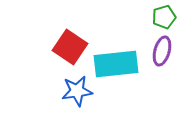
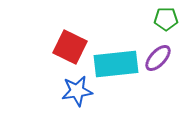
green pentagon: moved 2 px right, 2 px down; rotated 15 degrees clockwise
red square: rotated 8 degrees counterclockwise
purple ellipse: moved 4 px left, 7 px down; rotated 28 degrees clockwise
